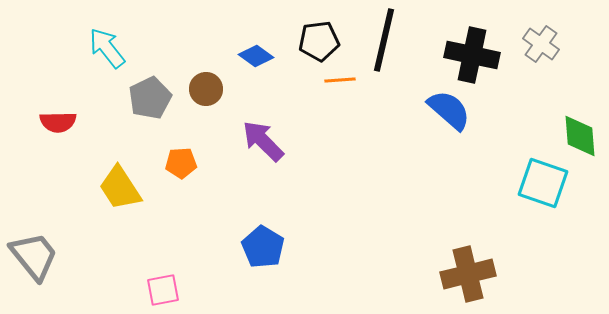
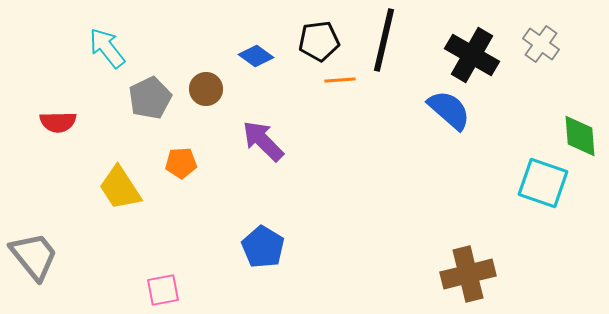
black cross: rotated 18 degrees clockwise
